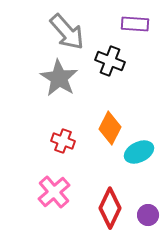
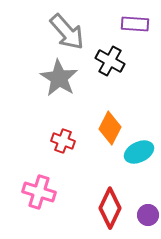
black cross: rotated 8 degrees clockwise
pink cross: moved 15 px left; rotated 32 degrees counterclockwise
